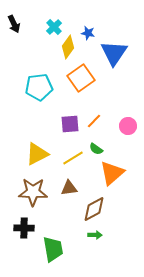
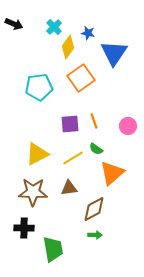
black arrow: rotated 42 degrees counterclockwise
orange line: rotated 63 degrees counterclockwise
